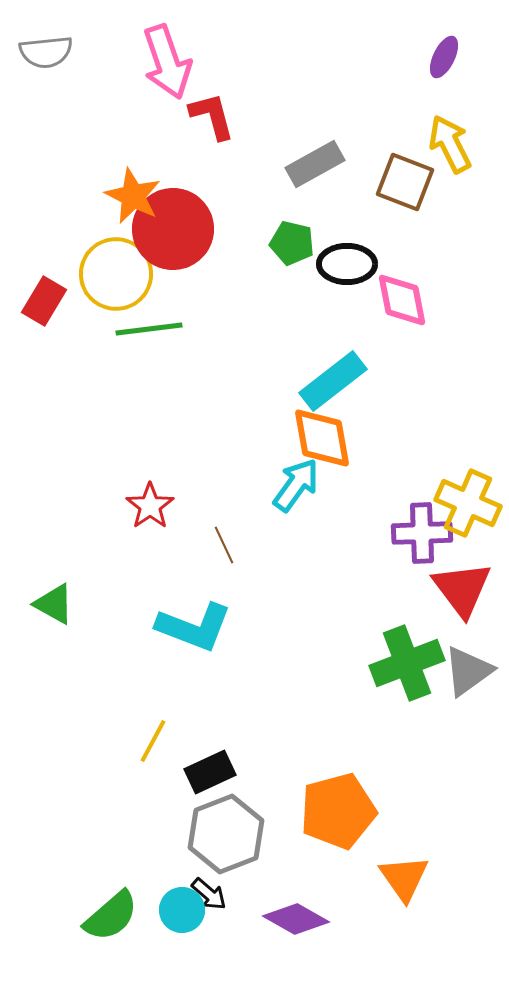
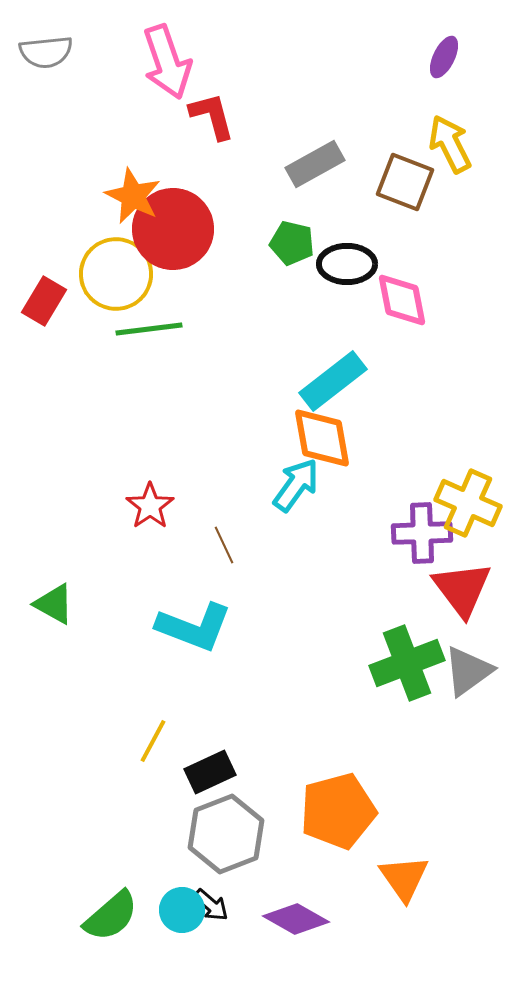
black arrow: moved 2 px right, 11 px down
